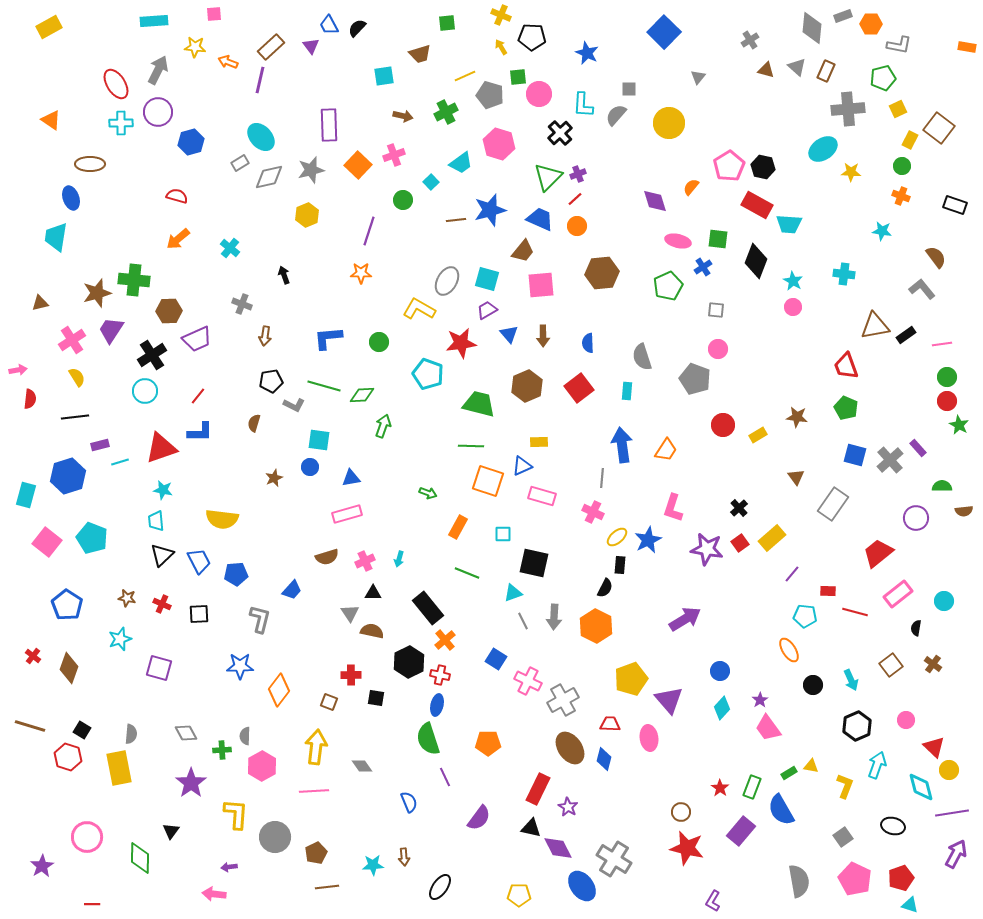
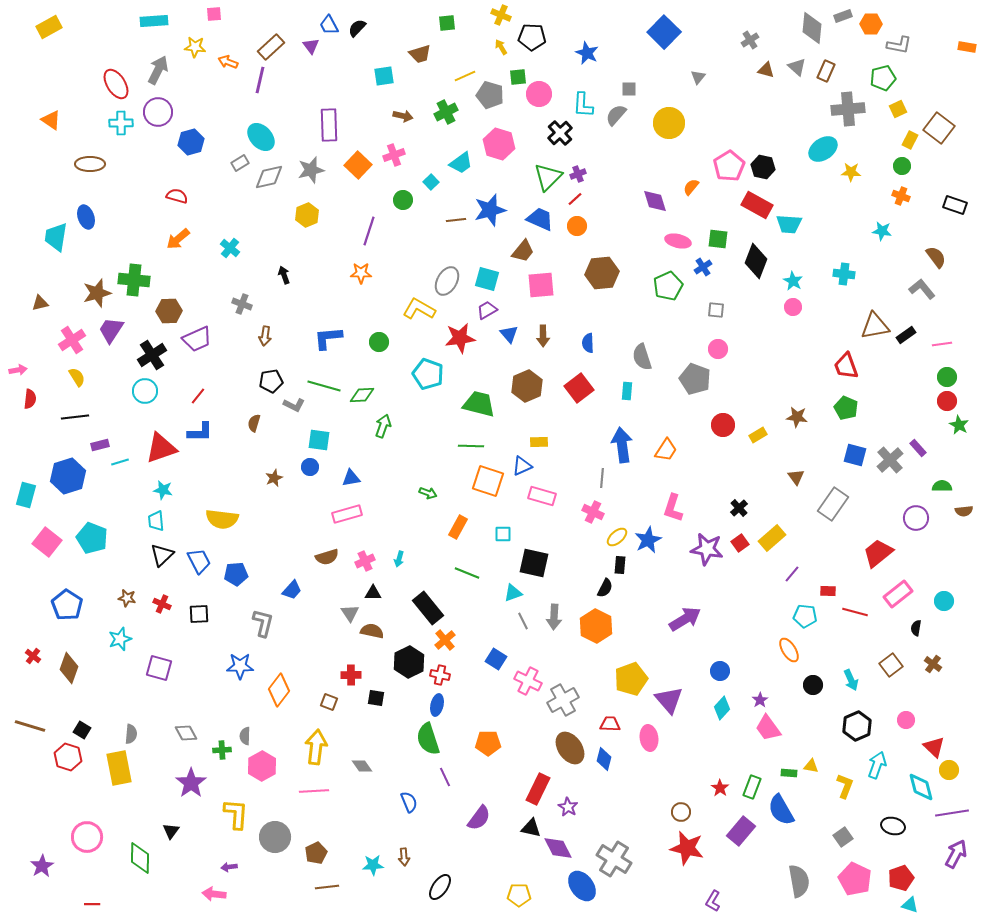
blue ellipse at (71, 198): moved 15 px right, 19 px down
red star at (461, 343): moved 1 px left, 5 px up
gray L-shape at (260, 619): moved 3 px right, 4 px down
green rectangle at (789, 773): rotated 35 degrees clockwise
